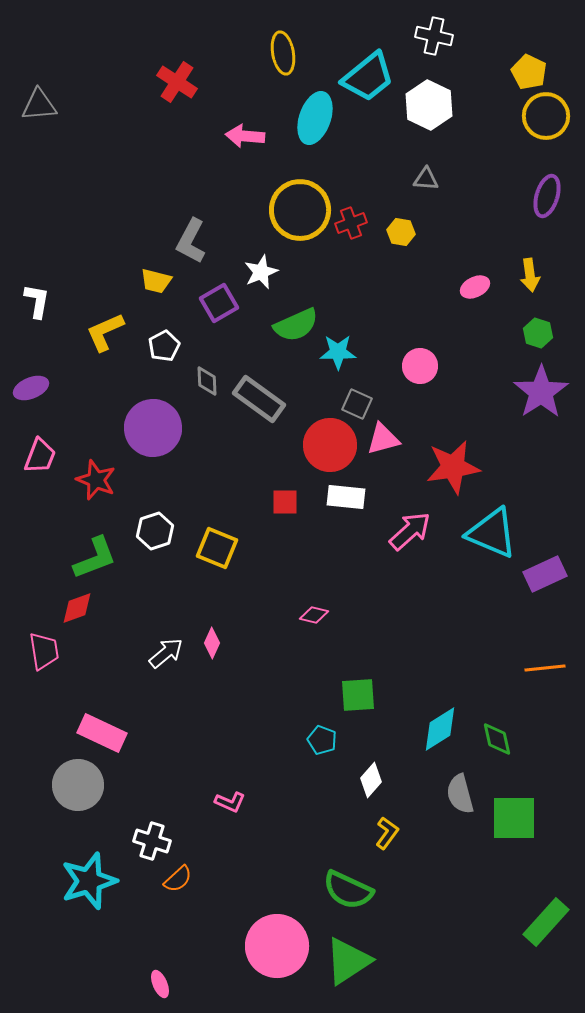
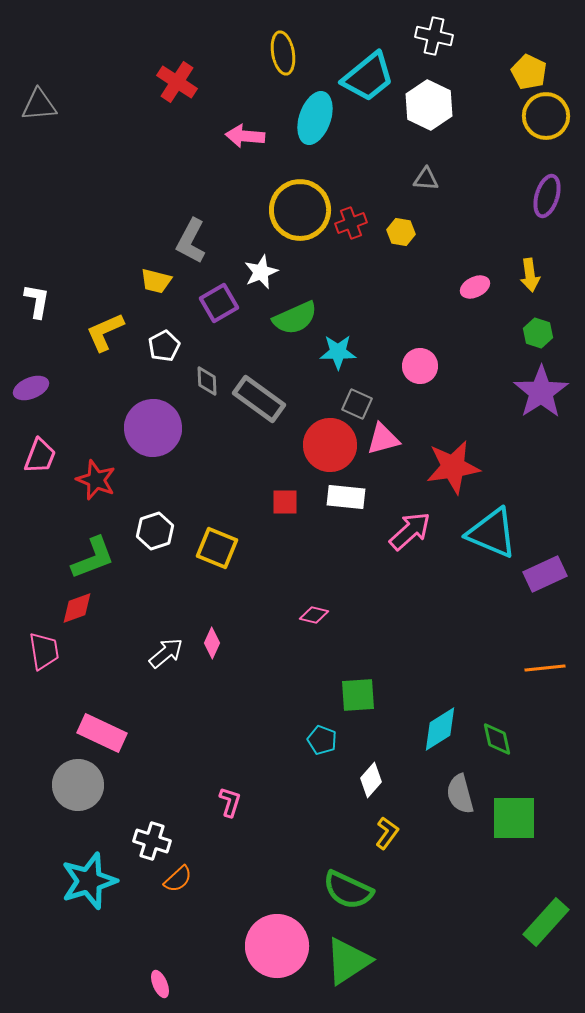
green semicircle at (296, 325): moved 1 px left, 7 px up
green L-shape at (95, 558): moved 2 px left
pink L-shape at (230, 802): rotated 96 degrees counterclockwise
